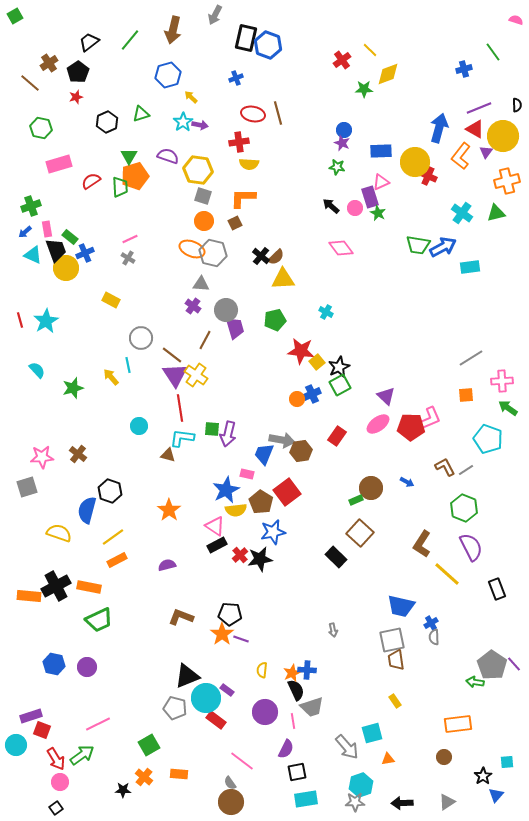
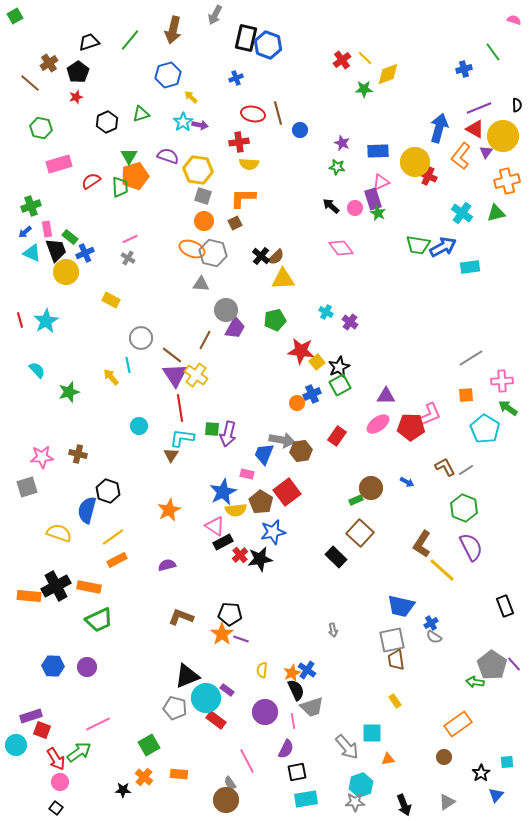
pink semicircle at (516, 20): moved 2 px left
black trapezoid at (89, 42): rotated 20 degrees clockwise
yellow line at (370, 50): moved 5 px left, 8 px down
blue circle at (344, 130): moved 44 px left
blue rectangle at (381, 151): moved 3 px left
purple rectangle at (370, 197): moved 3 px right, 2 px down
cyan triangle at (33, 255): moved 1 px left, 2 px up
yellow circle at (66, 268): moved 4 px down
purple cross at (193, 306): moved 157 px right, 16 px down
purple trapezoid at (235, 328): rotated 45 degrees clockwise
green star at (73, 388): moved 4 px left, 4 px down
purple triangle at (386, 396): rotated 42 degrees counterclockwise
orange circle at (297, 399): moved 4 px down
pink L-shape at (429, 419): moved 4 px up
cyan pentagon at (488, 439): moved 3 px left, 10 px up; rotated 12 degrees clockwise
brown cross at (78, 454): rotated 24 degrees counterclockwise
brown triangle at (168, 455): moved 3 px right; rotated 49 degrees clockwise
blue star at (226, 490): moved 3 px left, 2 px down
black hexagon at (110, 491): moved 2 px left
orange star at (169, 510): rotated 10 degrees clockwise
black rectangle at (217, 545): moved 6 px right, 3 px up
yellow line at (447, 574): moved 5 px left, 4 px up
black rectangle at (497, 589): moved 8 px right, 17 px down
gray semicircle at (434, 637): rotated 56 degrees counterclockwise
blue hexagon at (54, 664): moved 1 px left, 2 px down; rotated 10 degrees counterclockwise
blue cross at (307, 670): rotated 30 degrees clockwise
orange rectangle at (458, 724): rotated 28 degrees counterclockwise
cyan square at (372, 733): rotated 15 degrees clockwise
green arrow at (82, 755): moved 3 px left, 3 px up
pink line at (242, 761): moved 5 px right; rotated 25 degrees clockwise
black star at (483, 776): moved 2 px left, 3 px up
brown circle at (231, 802): moved 5 px left, 2 px up
black arrow at (402, 803): moved 2 px right, 2 px down; rotated 110 degrees counterclockwise
black square at (56, 808): rotated 16 degrees counterclockwise
